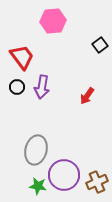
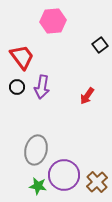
brown cross: rotated 20 degrees counterclockwise
